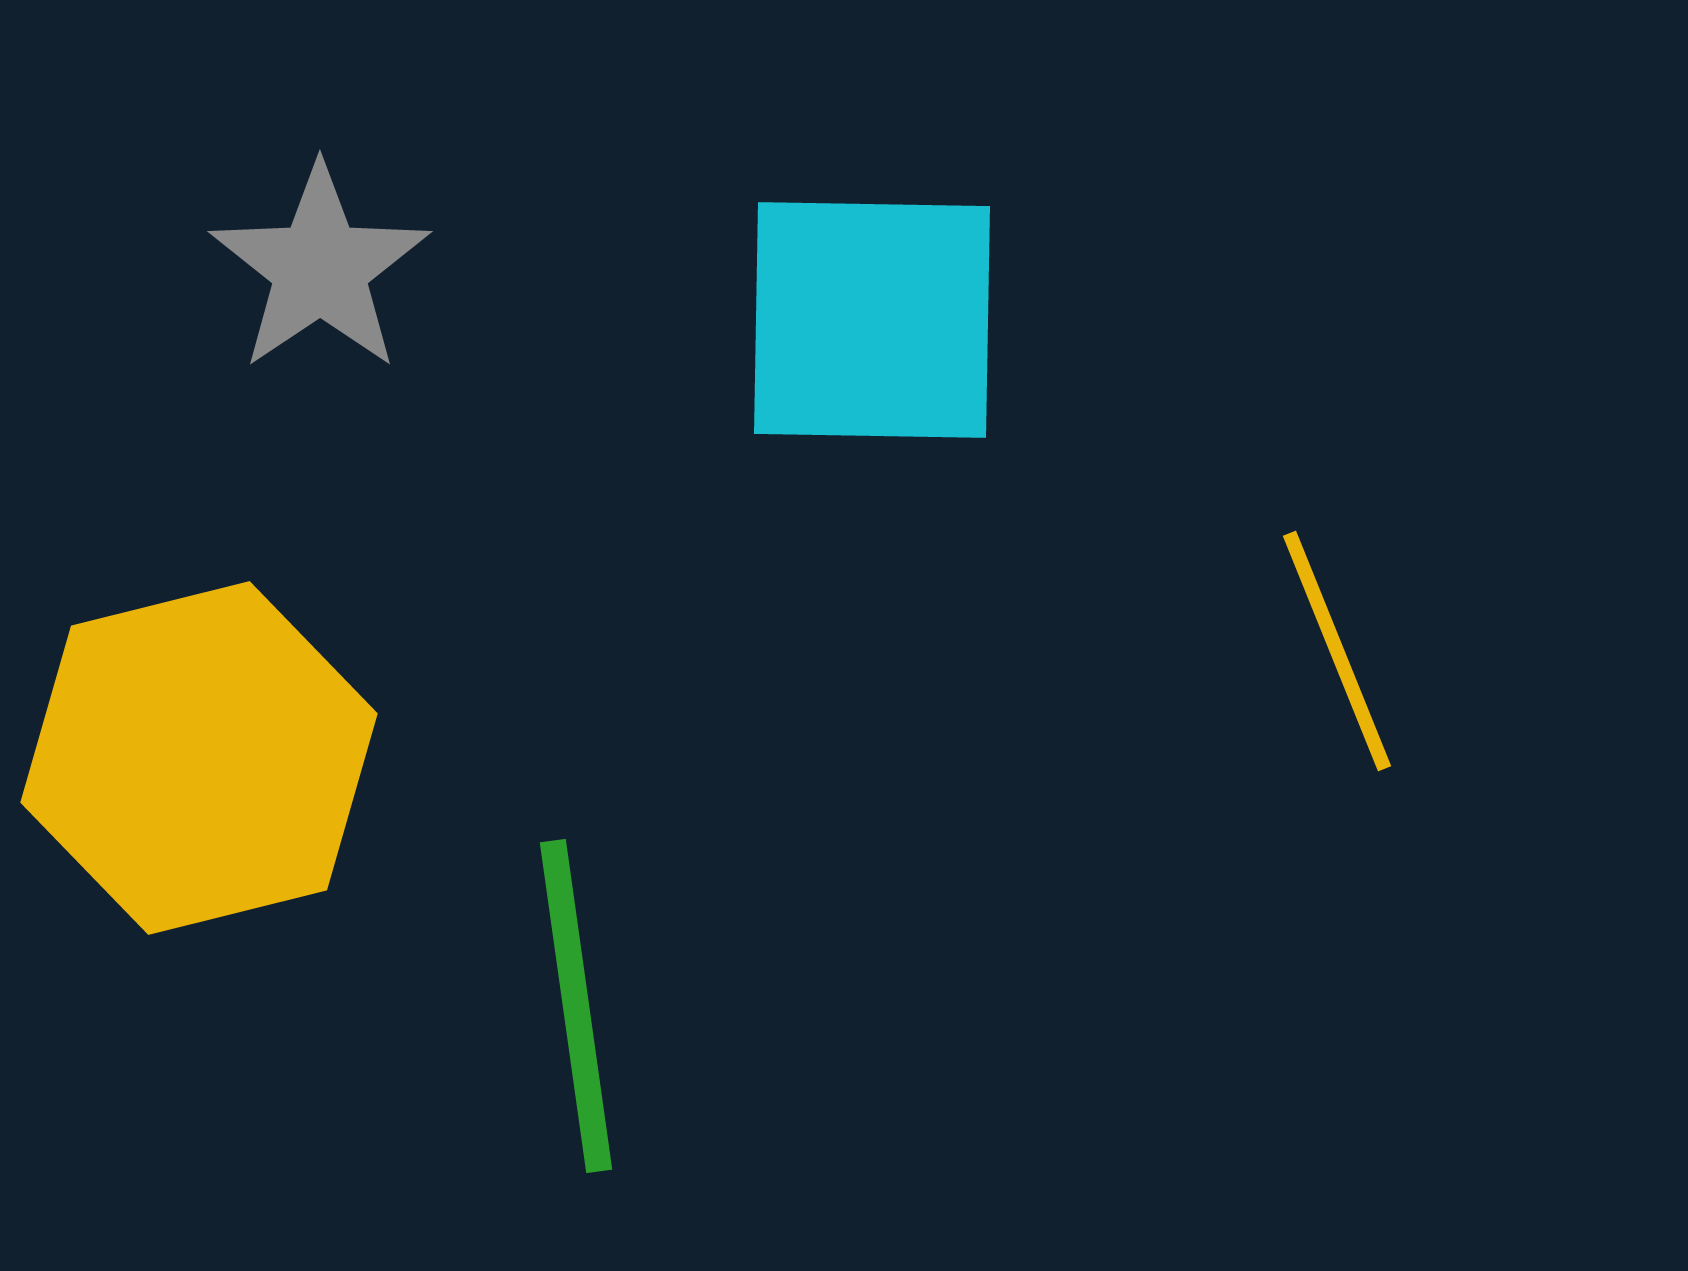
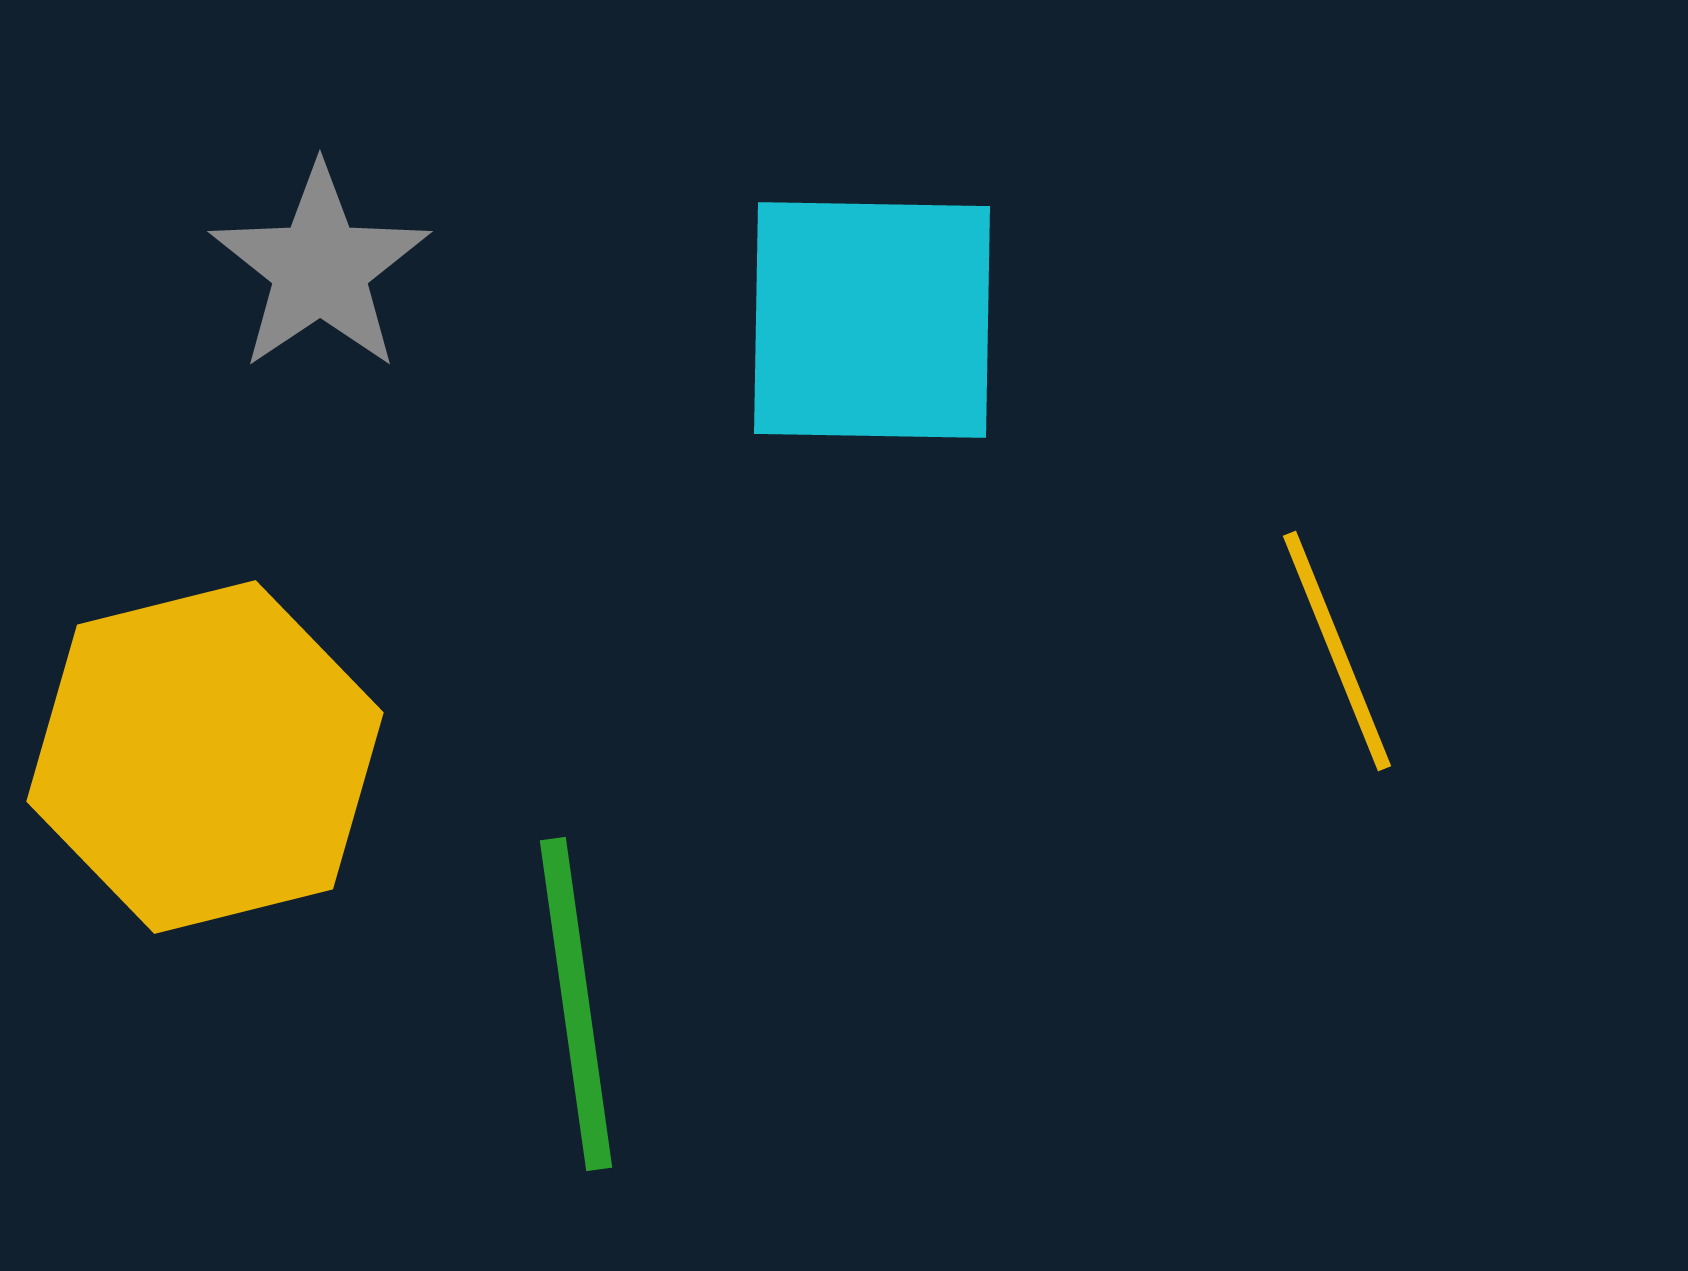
yellow hexagon: moved 6 px right, 1 px up
green line: moved 2 px up
